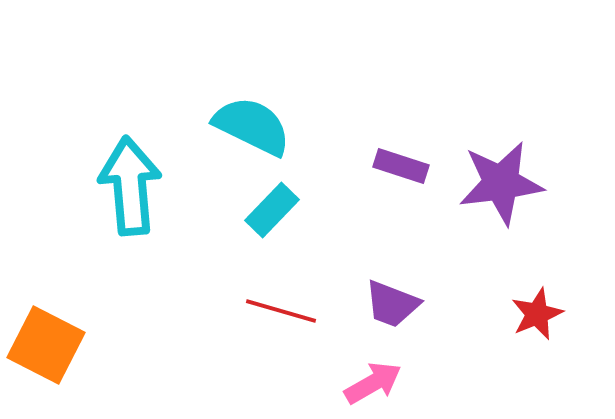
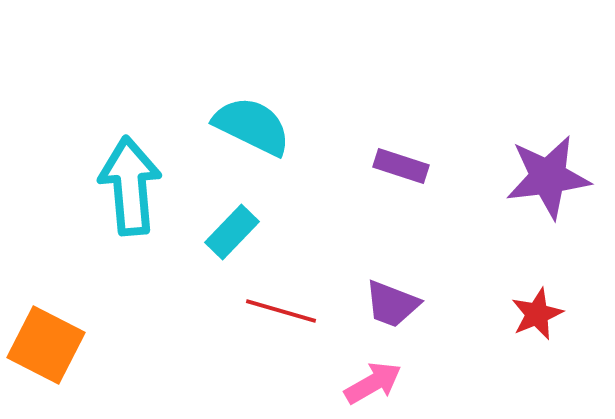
purple star: moved 47 px right, 6 px up
cyan rectangle: moved 40 px left, 22 px down
